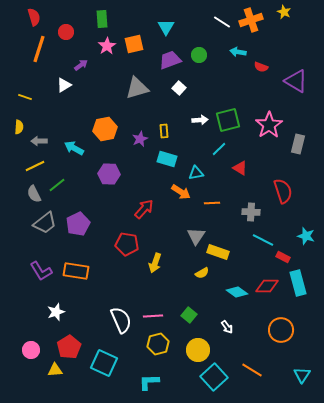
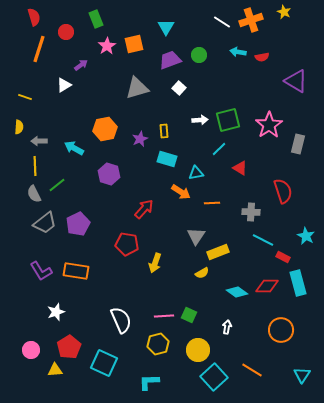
green rectangle at (102, 19): moved 6 px left; rotated 18 degrees counterclockwise
red semicircle at (261, 67): moved 1 px right, 10 px up; rotated 32 degrees counterclockwise
yellow line at (35, 166): rotated 66 degrees counterclockwise
purple hexagon at (109, 174): rotated 15 degrees clockwise
cyan star at (306, 236): rotated 12 degrees clockwise
yellow rectangle at (218, 252): rotated 40 degrees counterclockwise
green square at (189, 315): rotated 14 degrees counterclockwise
pink line at (153, 316): moved 11 px right
white arrow at (227, 327): rotated 136 degrees counterclockwise
